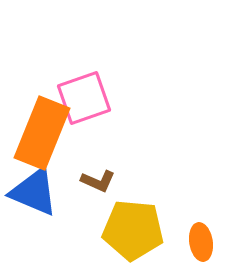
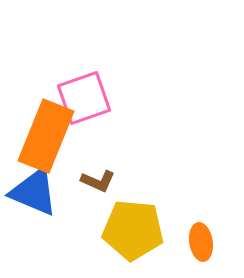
orange rectangle: moved 4 px right, 3 px down
